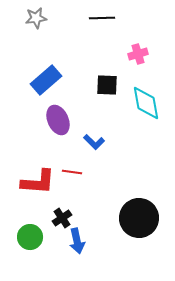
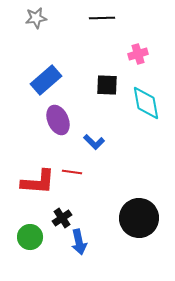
blue arrow: moved 2 px right, 1 px down
